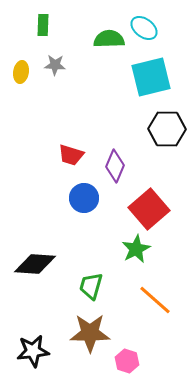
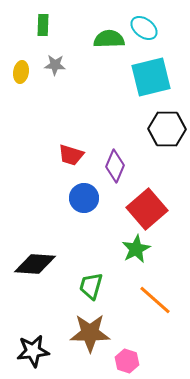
red square: moved 2 px left
